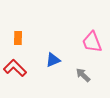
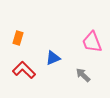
orange rectangle: rotated 16 degrees clockwise
blue triangle: moved 2 px up
red L-shape: moved 9 px right, 2 px down
